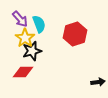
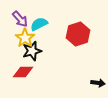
cyan semicircle: rotated 96 degrees counterclockwise
red hexagon: moved 3 px right
black arrow: moved 1 px down; rotated 16 degrees clockwise
